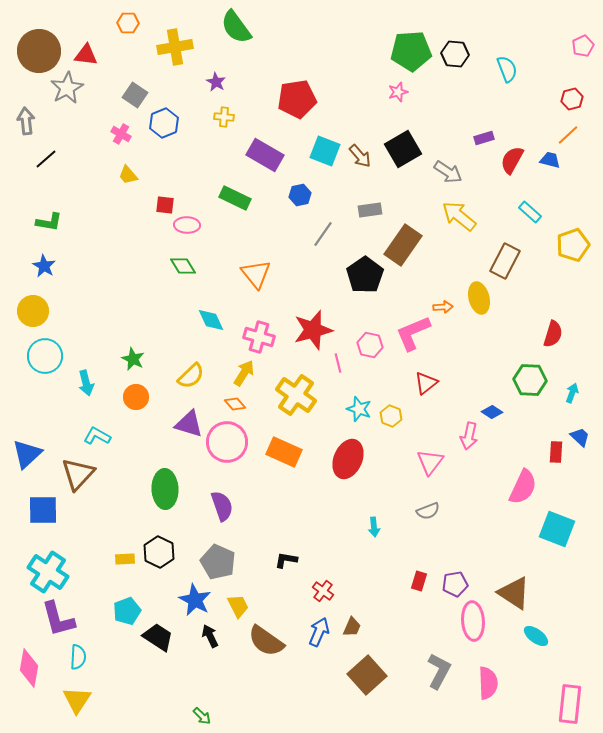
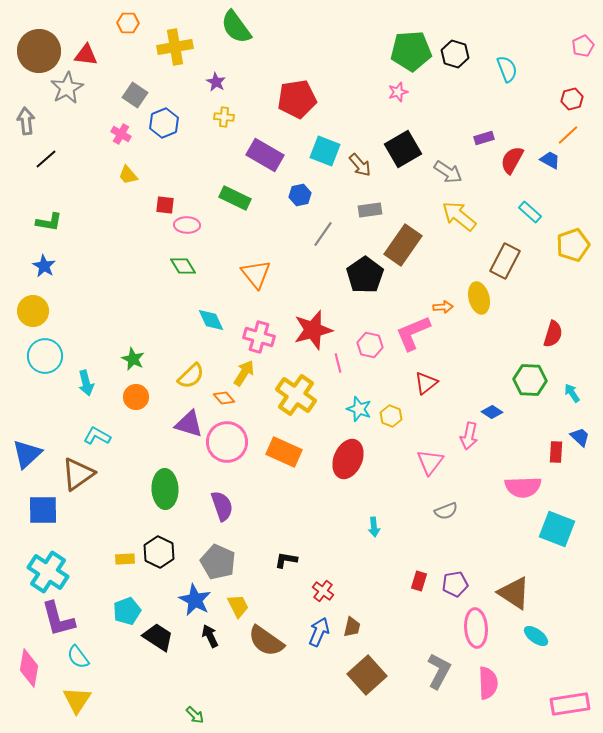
black hexagon at (455, 54): rotated 12 degrees clockwise
brown arrow at (360, 156): moved 9 px down
blue trapezoid at (550, 160): rotated 15 degrees clockwise
cyan arrow at (572, 393): rotated 54 degrees counterclockwise
orange diamond at (235, 404): moved 11 px left, 6 px up
brown triangle at (78, 474): rotated 12 degrees clockwise
pink semicircle at (523, 487): rotated 63 degrees clockwise
gray semicircle at (428, 511): moved 18 px right
pink ellipse at (473, 621): moved 3 px right, 7 px down
brown trapezoid at (352, 627): rotated 10 degrees counterclockwise
cyan semicircle at (78, 657): rotated 140 degrees clockwise
pink rectangle at (570, 704): rotated 75 degrees clockwise
green arrow at (202, 716): moved 7 px left, 1 px up
